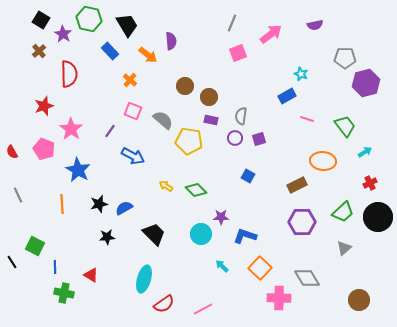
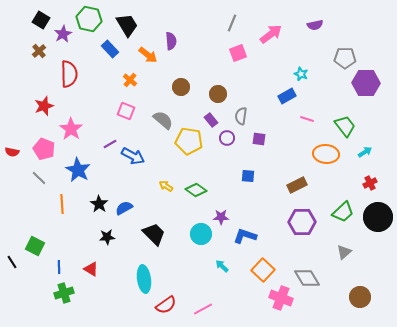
purple star at (63, 34): rotated 12 degrees clockwise
blue rectangle at (110, 51): moved 2 px up
purple hexagon at (366, 83): rotated 16 degrees clockwise
brown circle at (185, 86): moved 4 px left, 1 px down
brown circle at (209, 97): moved 9 px right, 3 px up
pink square at (133, 111): moved 7 px left
purple rectangle at (211, 120): rotated 40 degrees clockwise
purple line at (110, 131): moved 13 px down; rotated 24 degrees clockwise
purple circle at (235, 138): moved 8 px left
purple square at (259, 139): rotated 24 degrees clockwise
red semicircle at (12, 152): rotated 48 degrees counterclockwise
orange ellipse at (323, 161): moved 3 px right, 7 px up
blue square at (248, 176): rotated 24 degrees counterclockwise
green diamond at (196, 190): rotated 10 degrees counterclockwise
gray line at (18, 195): moved 21 px right, 17 px up; rotated 21 degrees counterclockwise
black star at (99, 204): rotated 24 degrees counterclockwise
gray triangle at (344, 248): moved 4 px down
blue line at (55, 267): moved 4 px right
orange square at (260, 268): moved 3 px right, 2 px down
red triangle at (91, 275): moved 6 px up
cyan ellipse at (144, 279): rotated 24 degrees counterclockwise
green cross at (64, 293): rotated 30 degrees counterclockwise
pink cross at (279, 298): moved 2 px right; rotated 20 degrees clockwise
brown circle at (359, 300): moved 1 px right, 3 px up
red semicircle at (164, 304): moved 2 px right, 1 px down
